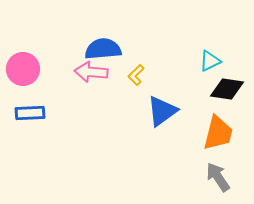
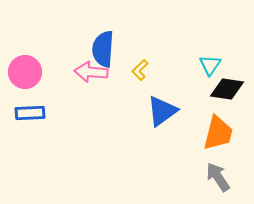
blue semicircle: rotated 81 degrees counterclockwise
cyan triangle: moved 4 px down; rotated 30 degrees counterclockwise
pink circle: moved 2 px right, 3 px down
yellow L-shape: moved 4 px right, 5 px up
